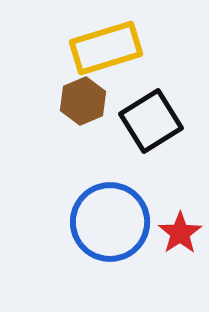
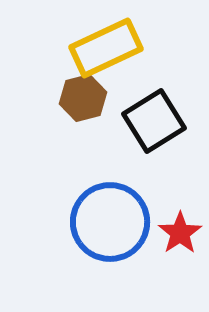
yellow rectangle: rotated 8 degrees counterclockwise
brown hexagon: moved 3 px up; rotated 9 degrees clockwise
black square: moved 3 px right
